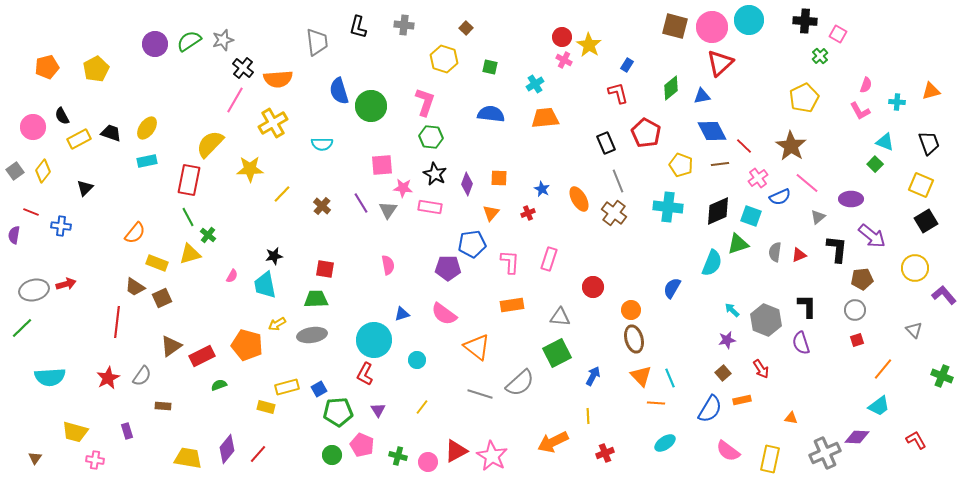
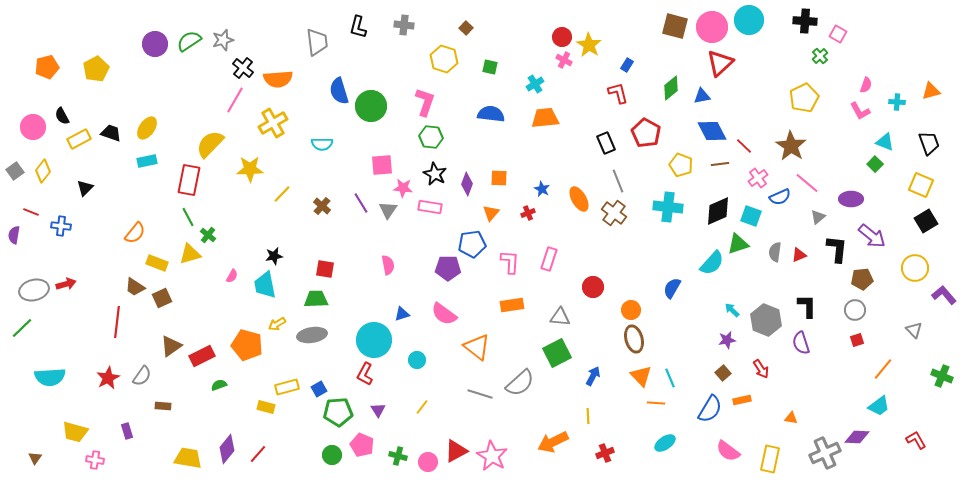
cyan semicircle at (712, 263): rotated 20 degrees clockwise
